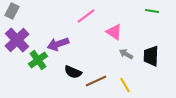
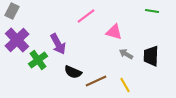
pink triangle: rotated 18 degrees counterclockwise
purple arrow: rotated 100 degrees counterclockwise
